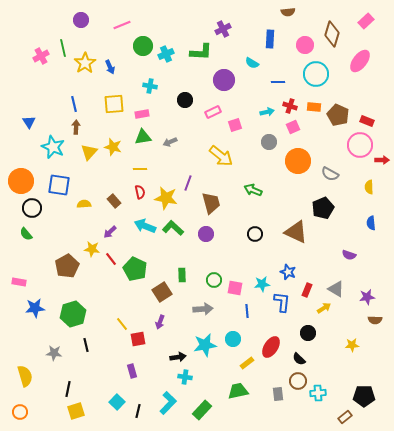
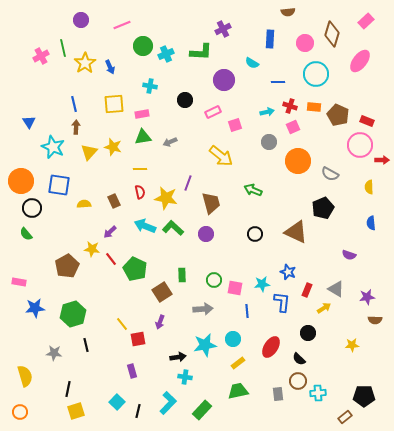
pink circle at (305, 45): moved 2 px up
brown rectangle at (114, 201): rotated 16 degrees clockwise
yellow rectangle at (247, 363): moved 9 px left
